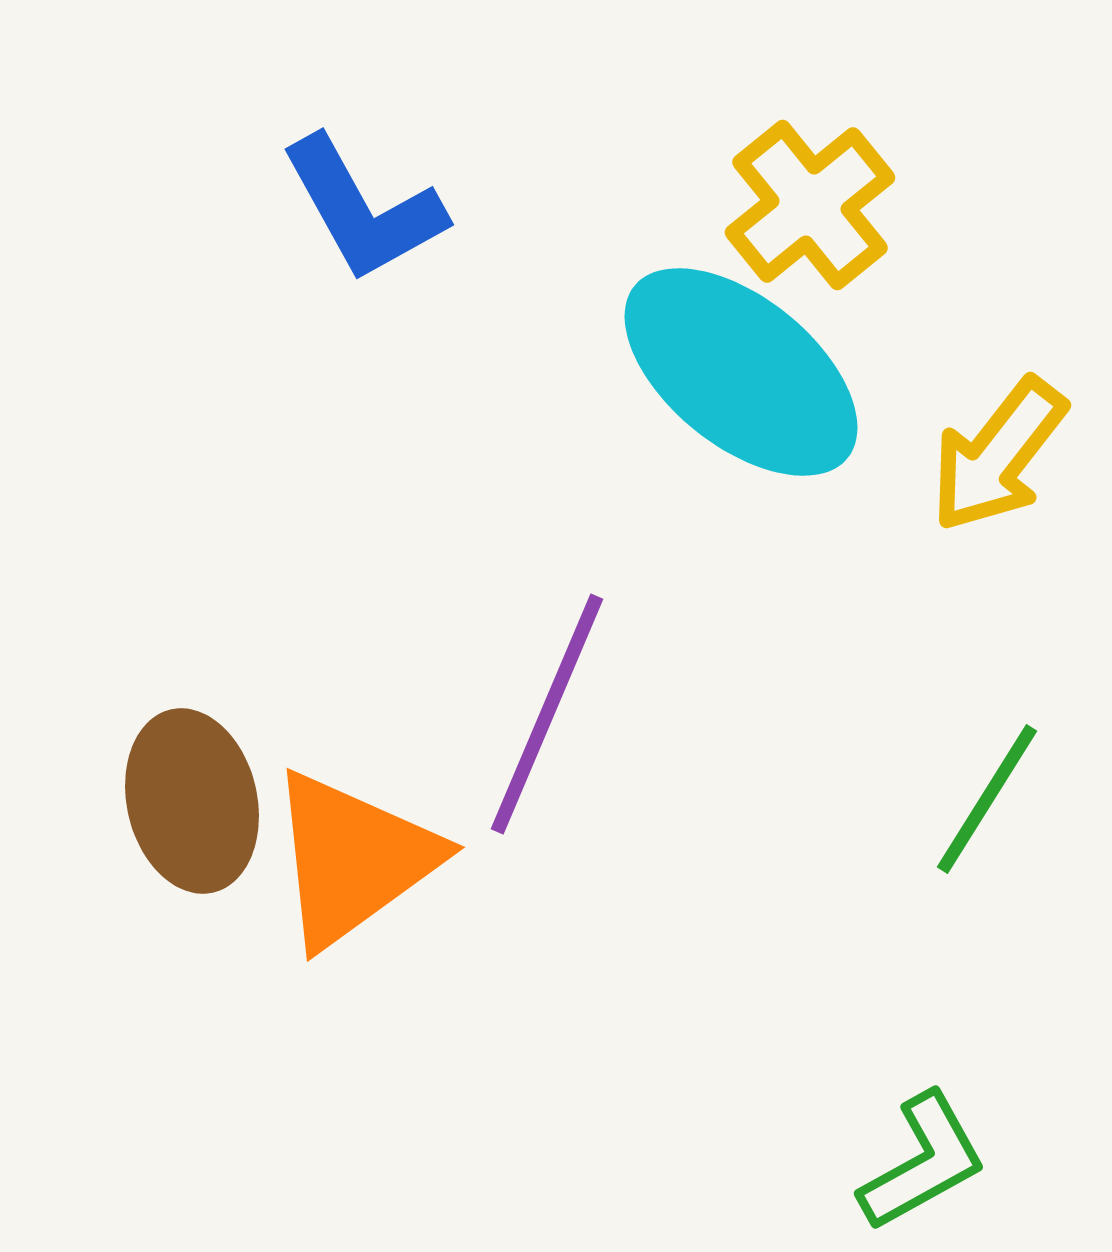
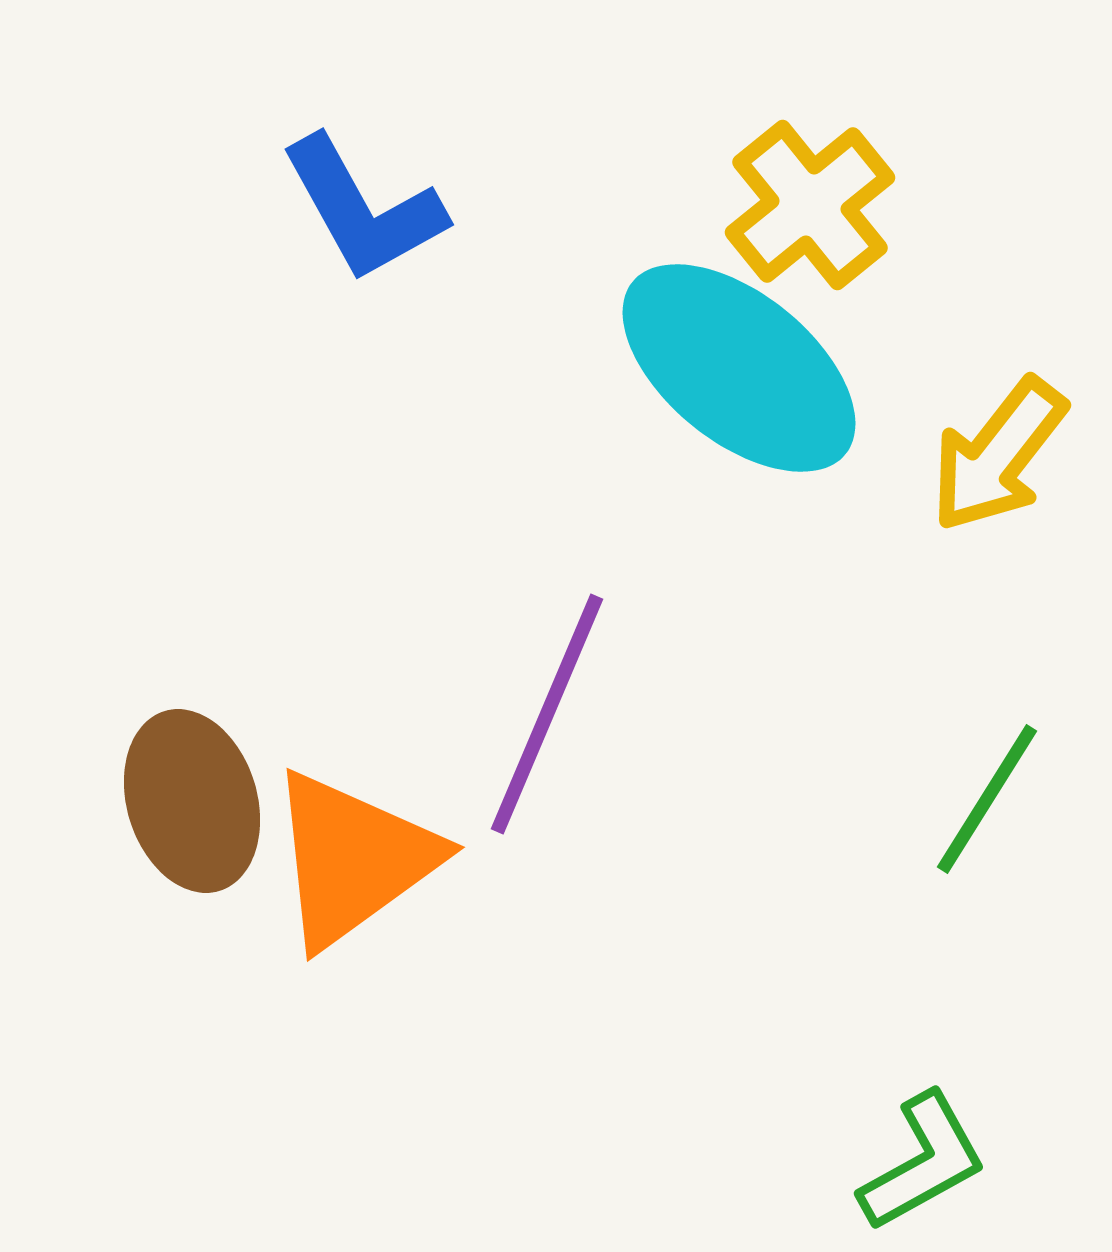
cyan ellipse: moved 2 px left, 4 px up
brown ellipse: rotated 4 degrees counterclockwise
